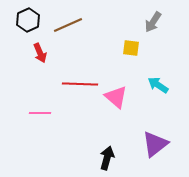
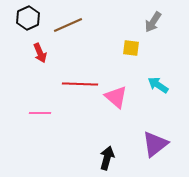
black hexagon: moved 2 px up
